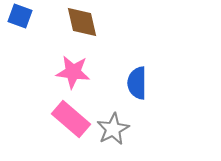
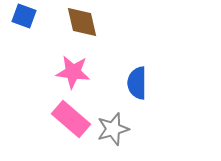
blue square: moved 4 px right
gray star: rotated 12 degrees clockwise
